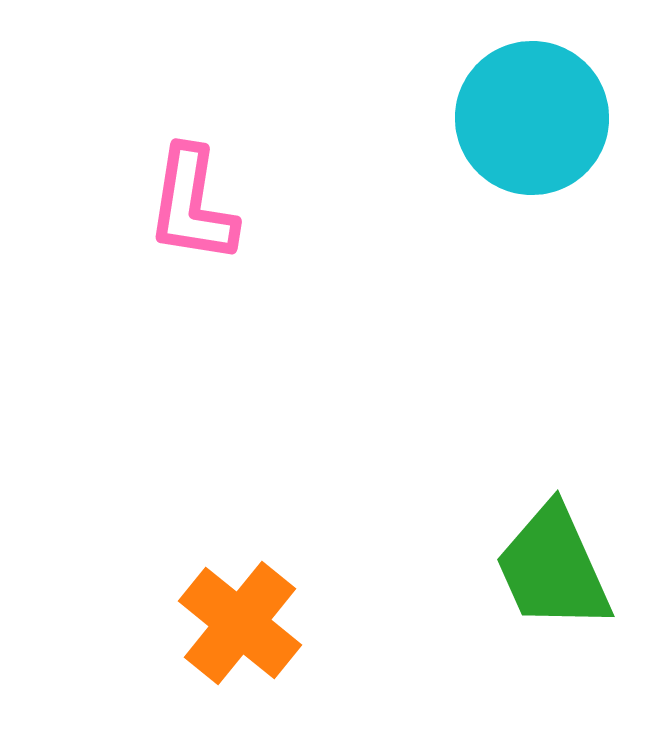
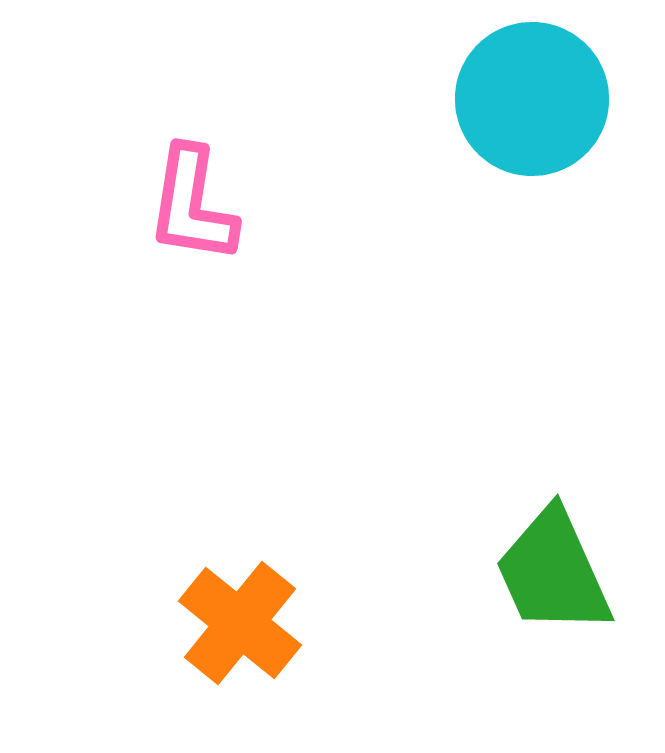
cyan circle: moved 19 px up
green trapezoid: moved 4 px down
